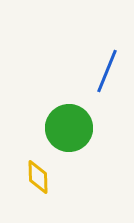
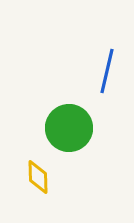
blue line: rotated 9 degrees counterclockwise
